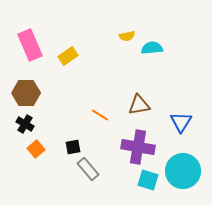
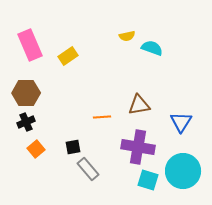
cyan semicircle: rotated 25 degrees clockwise
orange line: moved 2 px right, 2 px down; rotated 36 degrees counterclockwise
black cross: moved 1 px right, 2 px up; rotated 36 degrees clockwise
